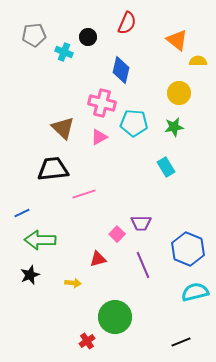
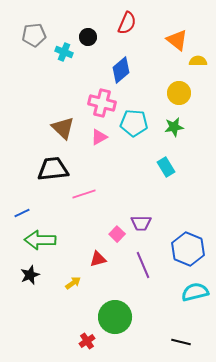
blue diamond: rotated 36 degrees clockwise
yellow arrow: rotated 42 degrees counterclockwise
black line: rotated 36 degrees clockwise
